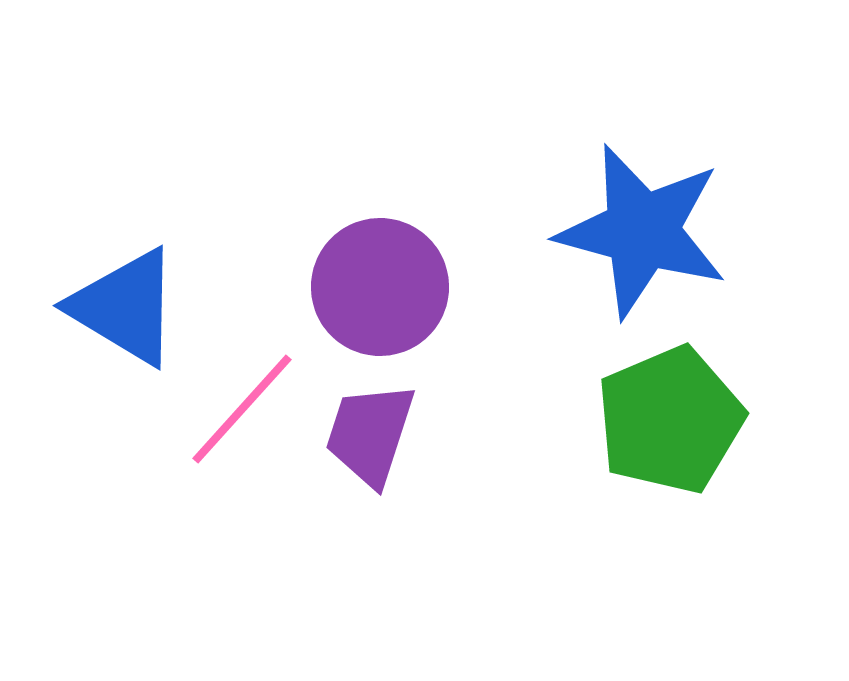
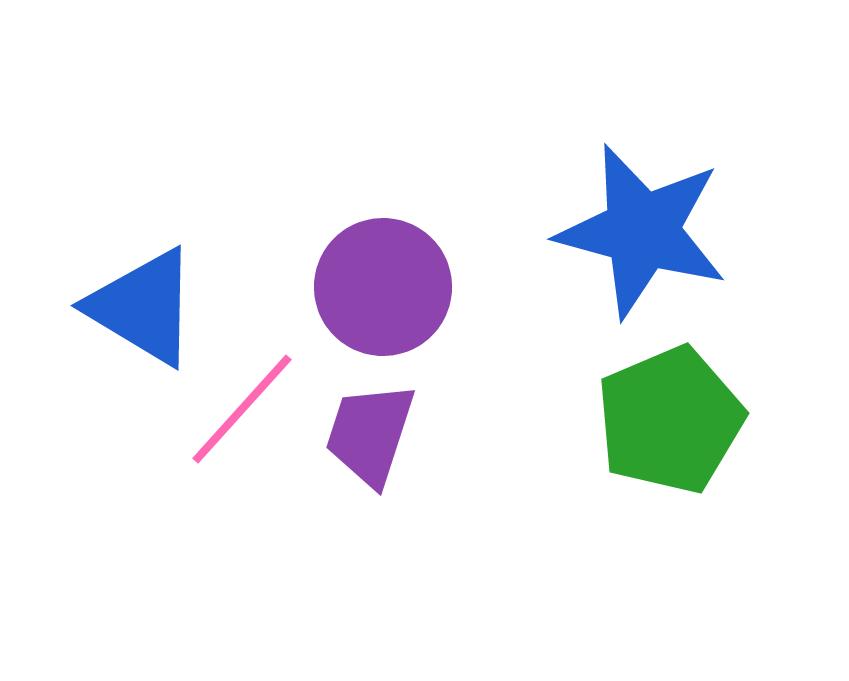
purple circle: moved 3 px right
blue triangle: moved 18 px right
